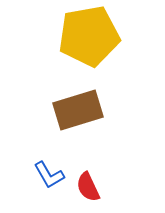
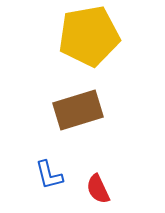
blue L-shape: rotated 16 degrees clockwise
red semicircle: moved 10 px right, 2 px down
